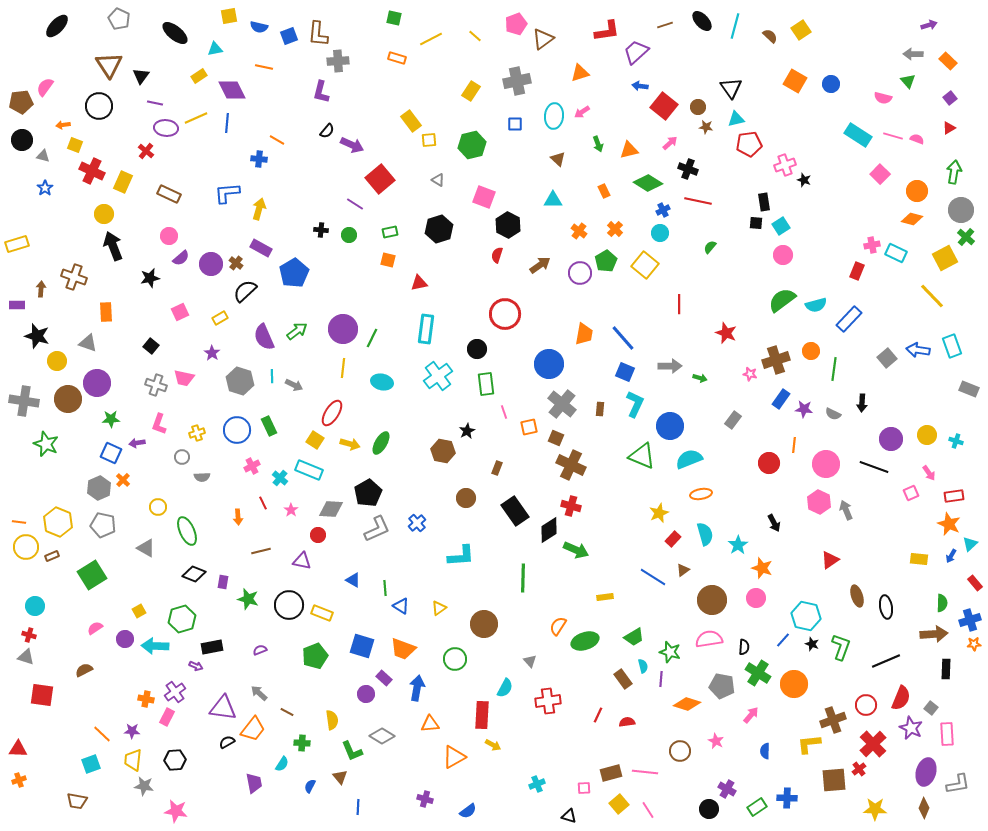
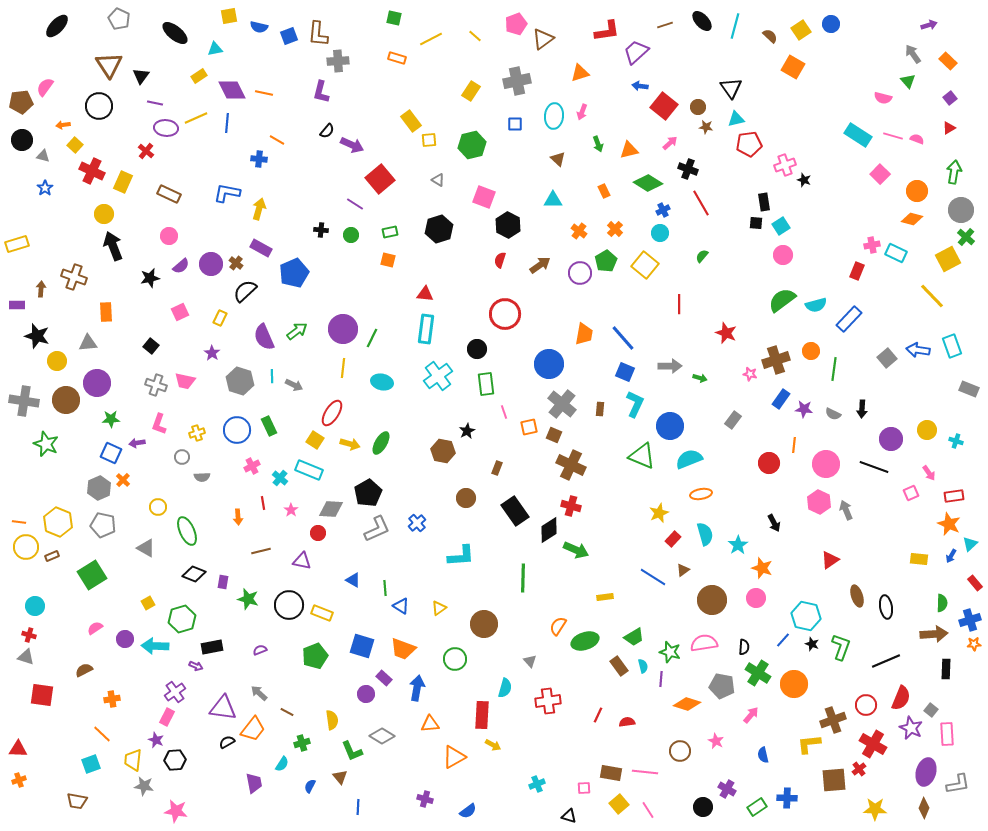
gray arrow at (913, 54): rotated 54 degrees clockwise
orange line at (264, 67): moved 26 px down
orange square at (795, 81): moved 2 px left, 14 px up
blue circle at (831, 84): moved 60 px up
pink arrow at (582, 112): rotated 35 degrees counterclockwise
yellow square at (75, 145): rotated 21 degrees clockwise
blue L-shape at (227, 193): rotated 16 degrees clockwise
red line at (698, 201): moved 3 px right, 2 px down; rotated 48 degrees clockwise
green circle at (349, 235): moved 2 px right
green semicircle at (710, 247): moved 8 px left, 9 px down
red semicircle at (497, 255): moved 3 px right, 5 px down
purple semicircle at (181, 258): moved 8 px down
yellow square at (945, 258): moved 3 px right, 1 px down
blue pentagon at (294, 273): rotated 8 degrees clockwise
red triangle at (419, 283): moved 6 px right, 11 px down; rotated 18 degrees clockwise
yellow rectangle at (220, 318): rotated 35 degrees counterclockwise
gray triangle at (88, 343): rotated 24 degrees counterclockwise
pink trapezoid at (184, 378): moved 1 px right, 3 px down
brown circle at (68, 399): moved 2 px left, 1 px down
black arrow at (862, 403): moved 6 px down
yellow circle at (927, 435): moved 5 px up
brown square at (556, 438): moved 2 px left, 3 px up
red line at (263, 503): rotated 16 degrees clockwise
red circle at (318, 535): moved 2 px up
yellow square at (139, 611): moved 9 px right, 8 px up
pink semicircle at (709, 639): moved 5 px left, 4 px down
brown rectangle at (623, 679): moved 4 px left, 13 px up
cyan semicircle at (505, 688): rotated 12 degrees counterclockwise
orange cross at (146, 699): moved 34 px left; rotated 21 degrees counterclockwise
gray square at (931, 708): moved 2 px down
purple star at (132, 731): moved 24 px right, 9 px down; rotated 21 degrees clockwise
green cross at (302, 743): rotated 21 degrees counterclockwise
red cross at (873, 744): rotated 16 degrees counterclockwise
blue semicircle at (765, 751): moved 2 px left, 4 px down; rotated 14 degrees counterclockwise
brown rectangle at (611, 773): rotated 25 degrees clockwise
black circle at (709, 809): moved 6 px left, 2 px up
